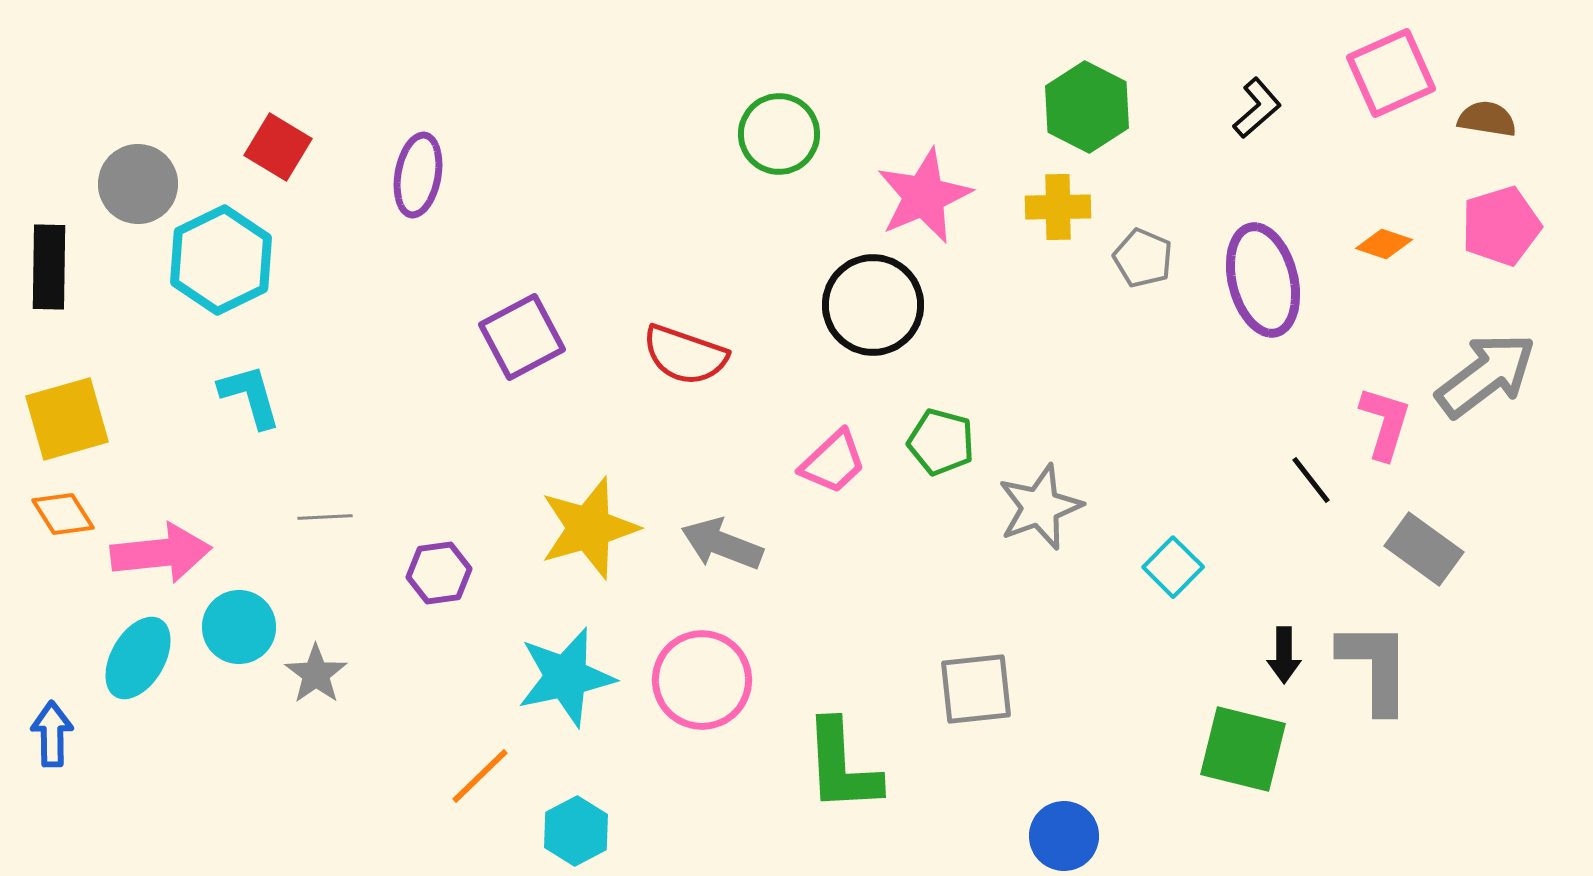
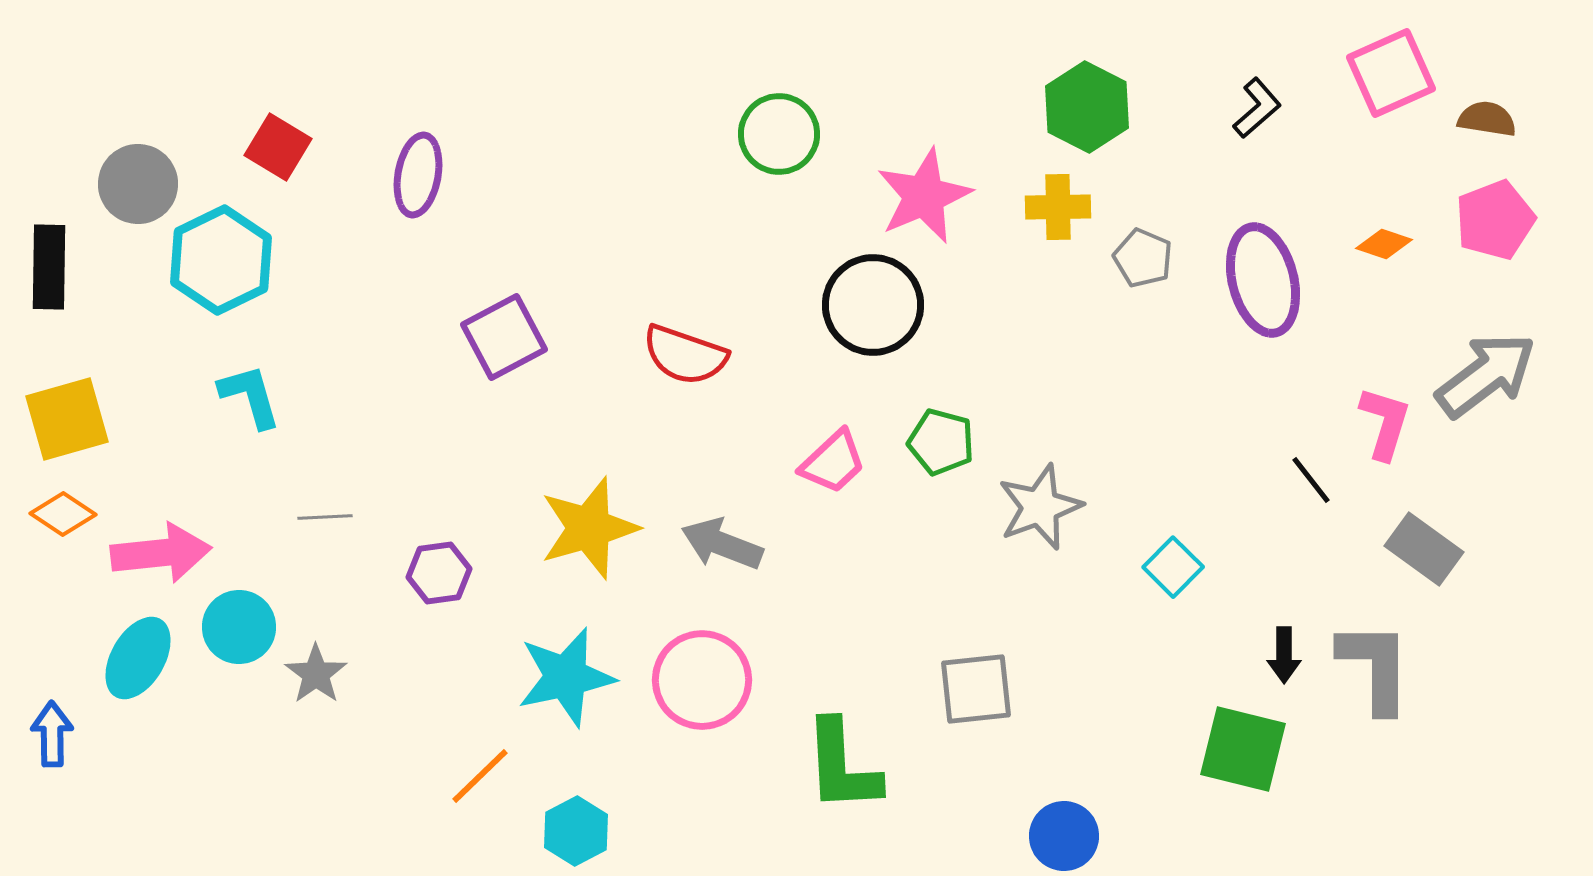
pink pentagon at (1501, 226): moved 6 px left, 6 px up; rotated 4 degrees counterclockwise
purple square at (522, 337): moved 18 px left
orange diamond at (63, 514): rotated 24 degrees counterclockwise
